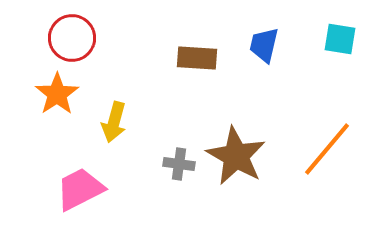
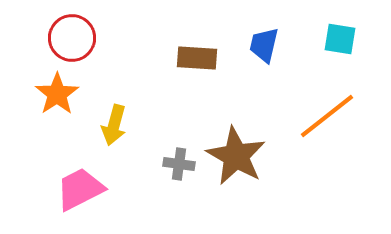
yellow arrow: moved 3 px down
orange line: moved 33 px up; rotated 12 degrees clockwise
